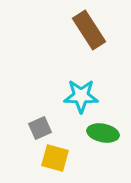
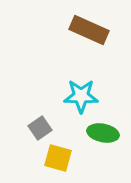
brown rectangle: rotated 33 degrees counterclockwise
gray square: rotated 10 degrees counterclockwise
yellow square: moved 3 px right
